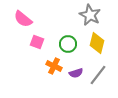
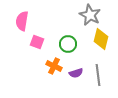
pink semicircle: moved 1 px left, 2 px down; rotated 60 degrees clockwise
yellow diamond: moved 4 px right, 4 px up
gray line: rotated 45 degrees counterclockwise
